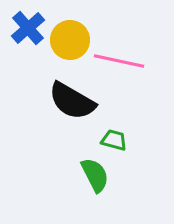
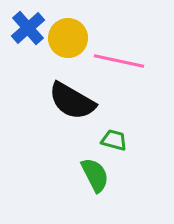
yellow circle: moved 2 px left, 2 px up
